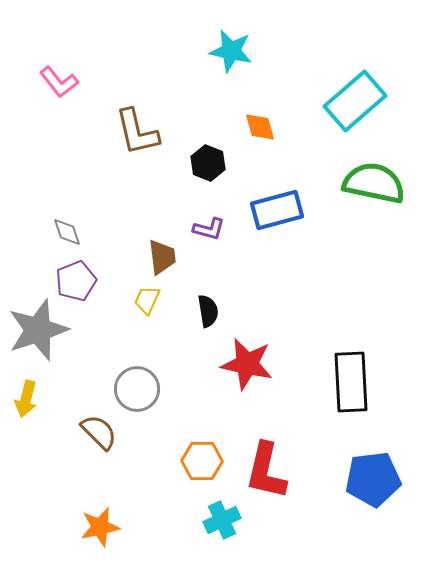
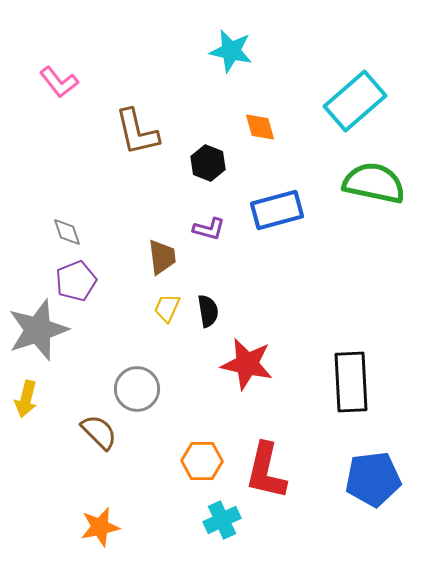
yellow trapezoid: moved 20 px right, 8 px down
